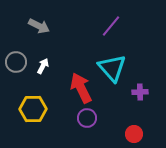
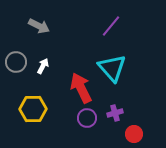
purple cross: moved 25 px left, 21 px down; rotated 14 degrees counterclockwise
